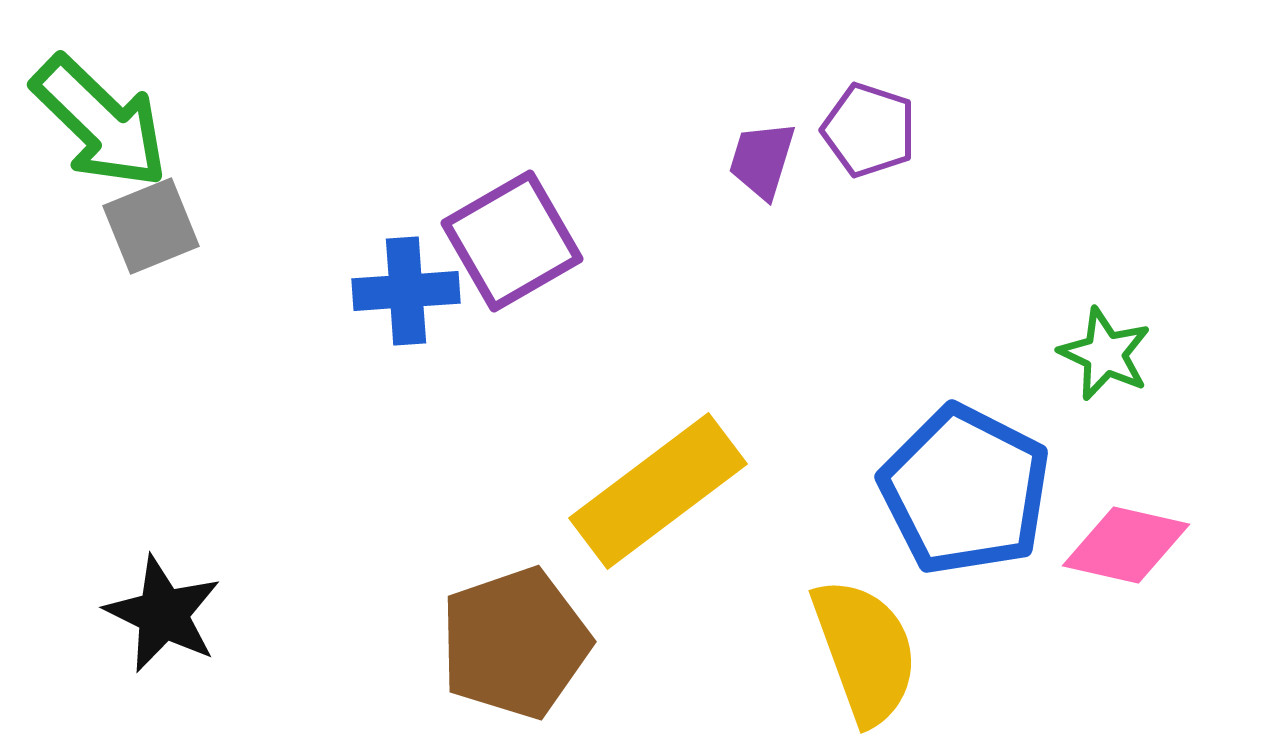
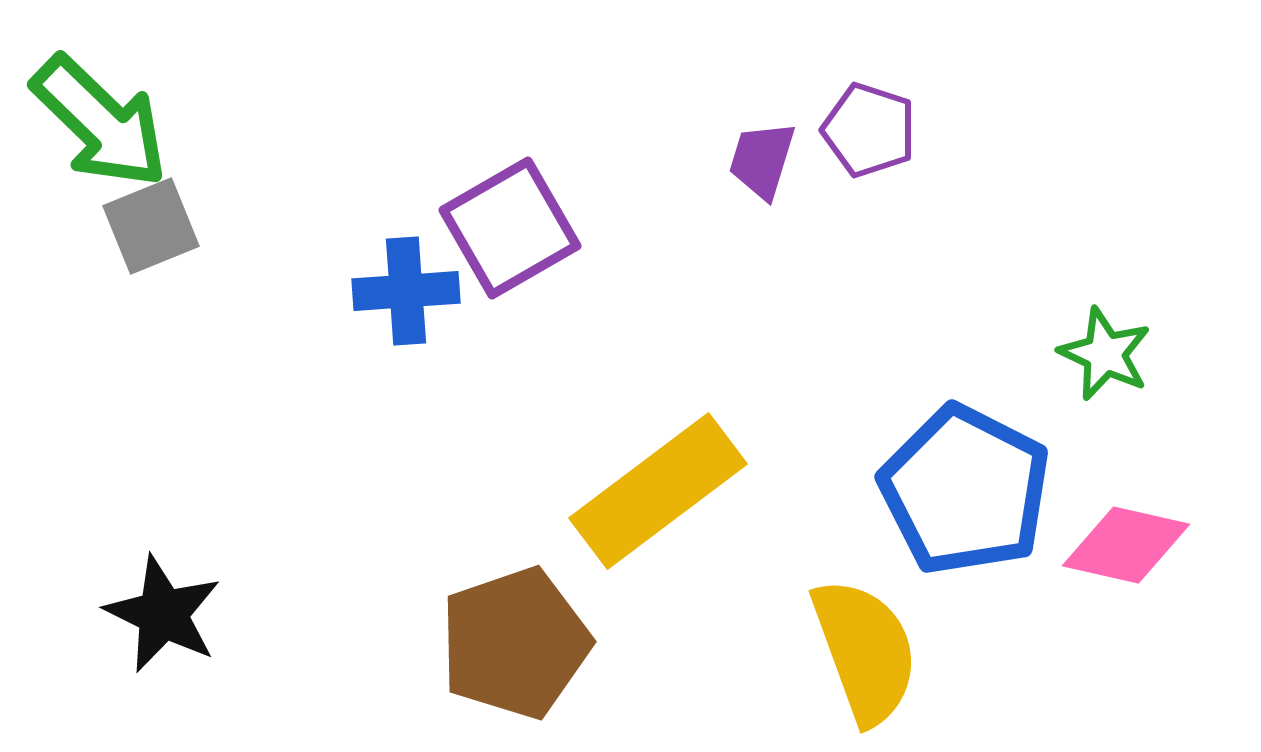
purple square: moved 2 px left, 13 px up
